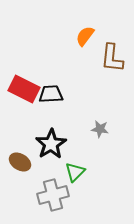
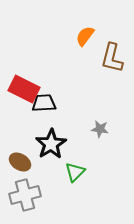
brown L-shape: rotated 8 degrees clockwise
black trapezoid: moved 7 px left, 9 px down
gray cross: moved 28 px left
